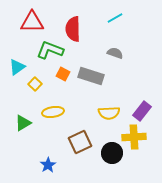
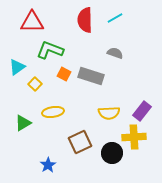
red semicircle: moved 12 px right, 9 px up
orange square: moved 1 px right
